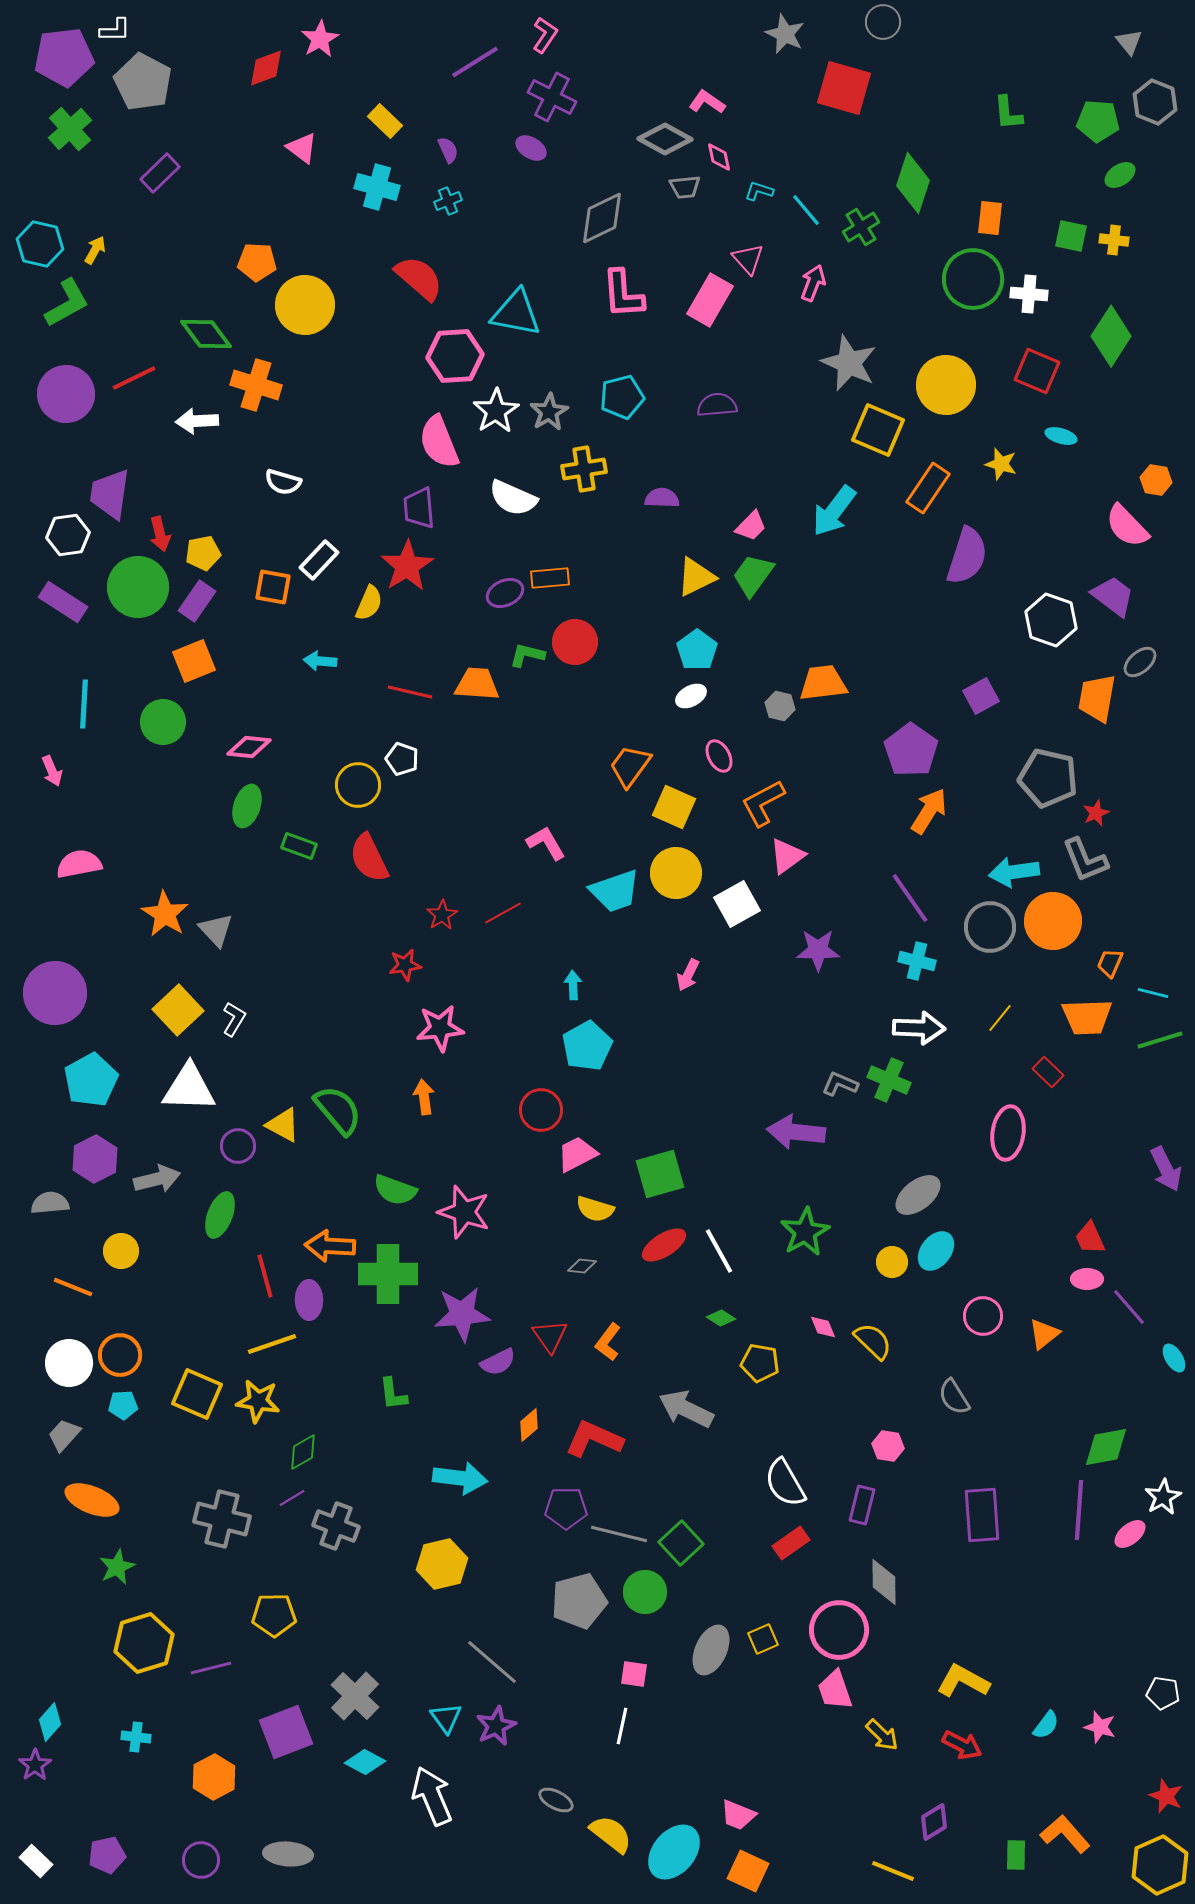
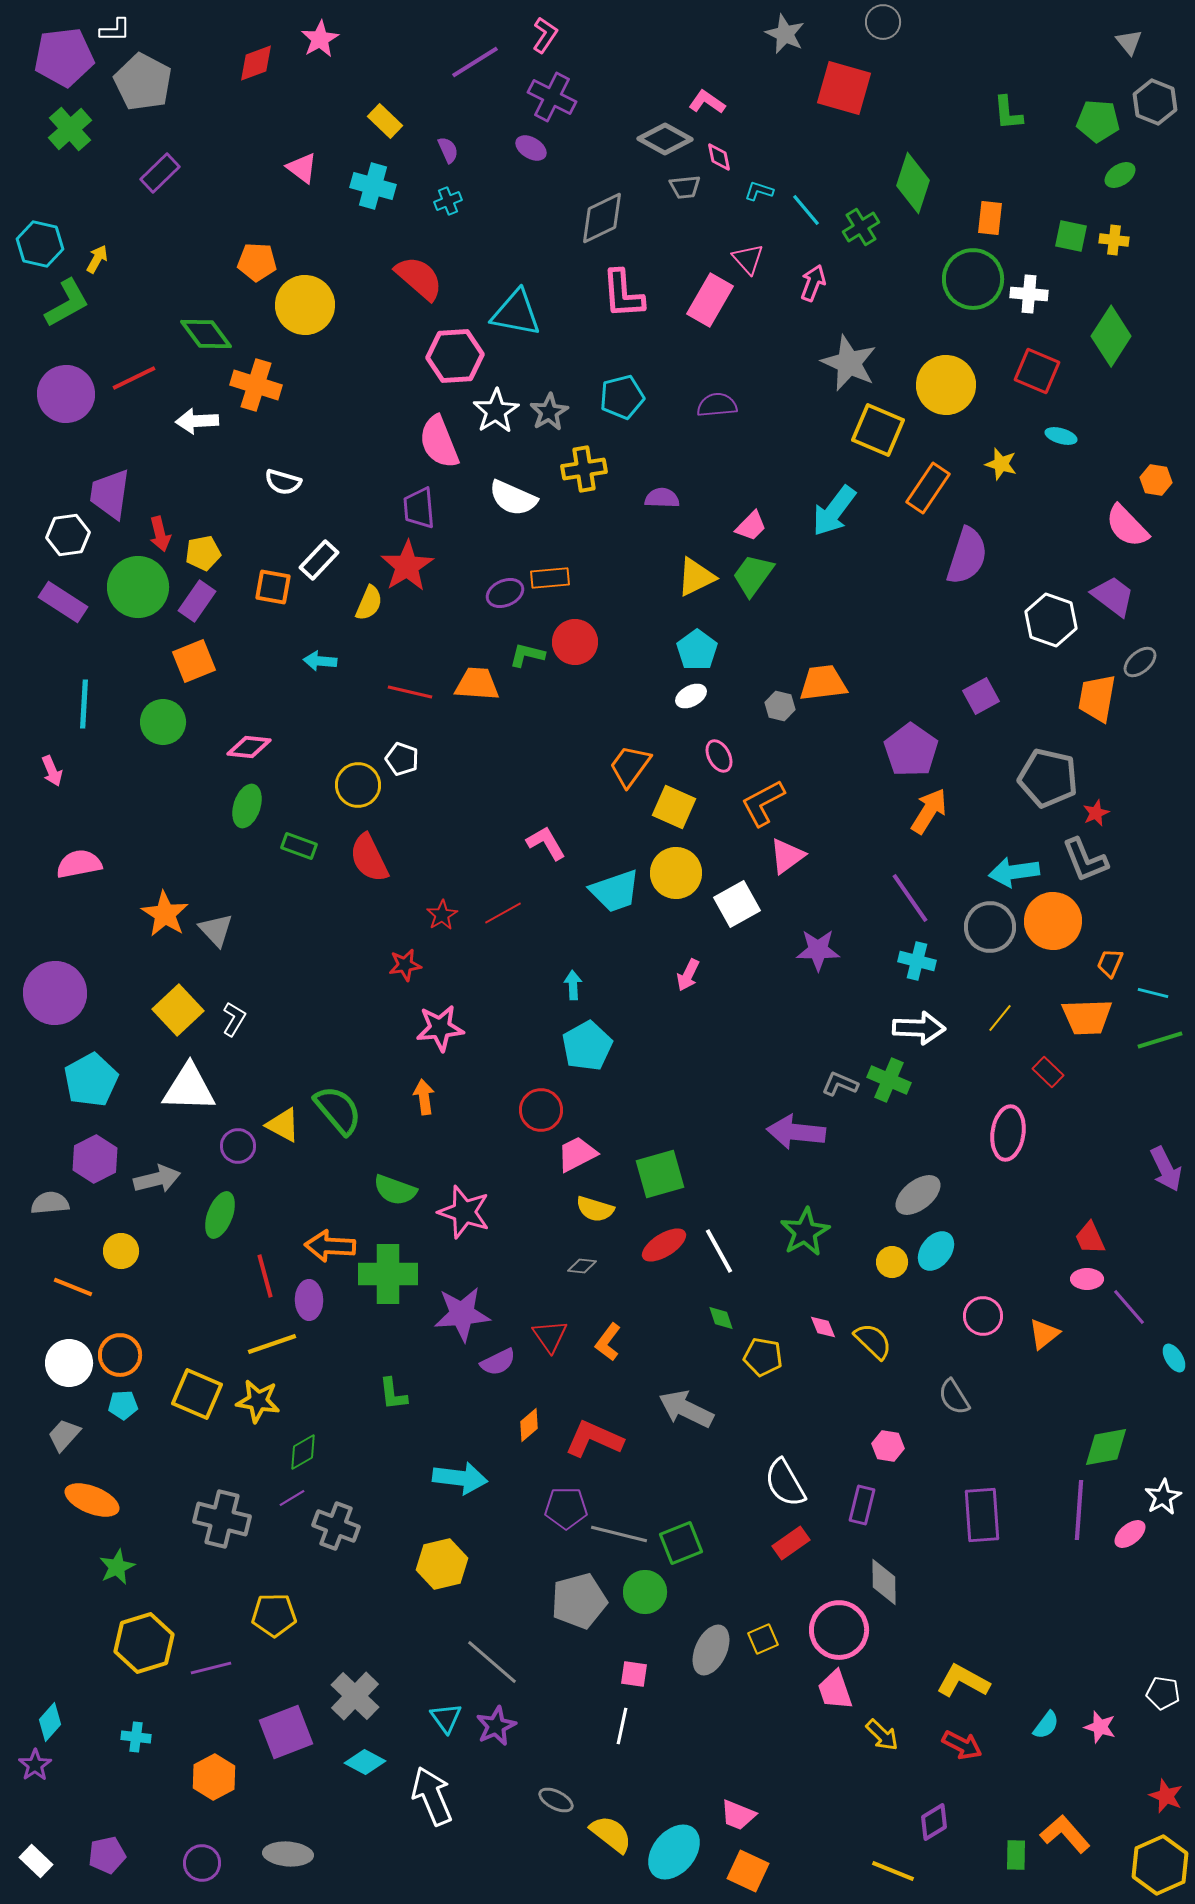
red diamond at (266, 68): moved 10 px left, 5 px up
pink triangle at (302, 148): moved 20 px down
cyan cross at (377, 187): moved 4 px left, 1 px up
yellow arrow at (95, 250): moved 2 px right, 9 px down
green diamond at (721, 1318): rotated 40 degrees clockwise
yellow pentagon at (760, 1363): moved 3 px right, 6 px up
green square at (681, 1543): rotated 21 degrees clockwise
purple circle at (201, 1860): moved 1 px right, 3 px down
